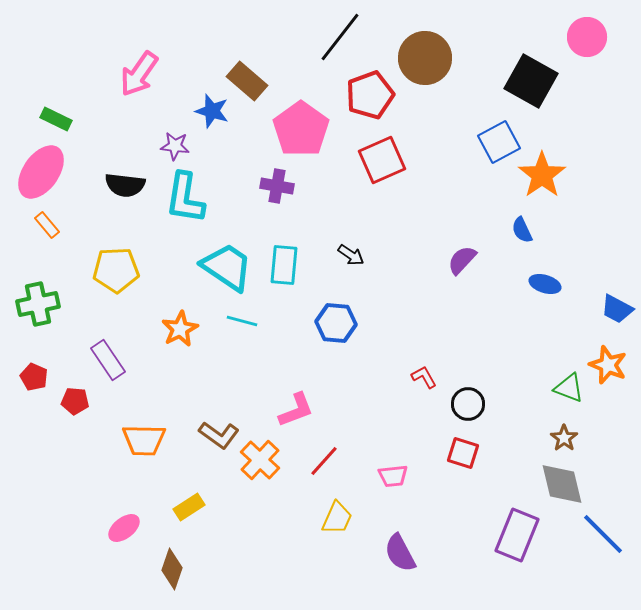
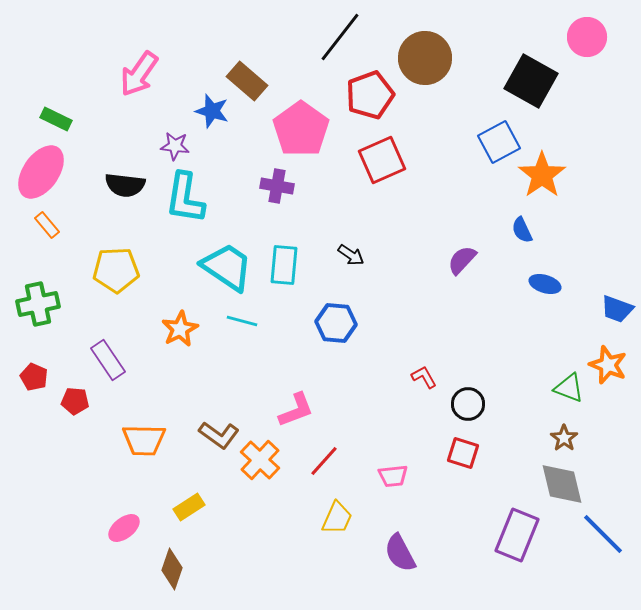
blue trapezoid at (617, 309): rotated 8 degrees counterclockwise
